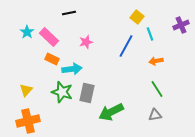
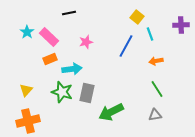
purple cross: rotated 21 degrees clockwise
orange rectangle: moved 2 px left; rotated 48 degrees counterclockwise
